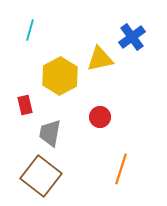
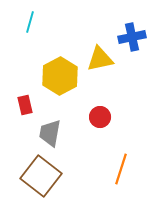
cyan line: moved 8 px up
blue cross: rotated 24 degrees clockwise
